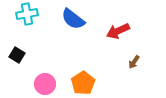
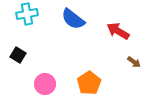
red arrow: rotated 55 degrees clockwise
black square: moved 1 px right
brown arrow: rotated 88 degrees counterclockwise
orange pentagon: moved 6 px right
